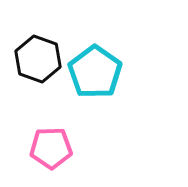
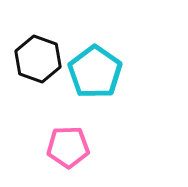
pink pentagon: moved 17 px right, 1 px up
